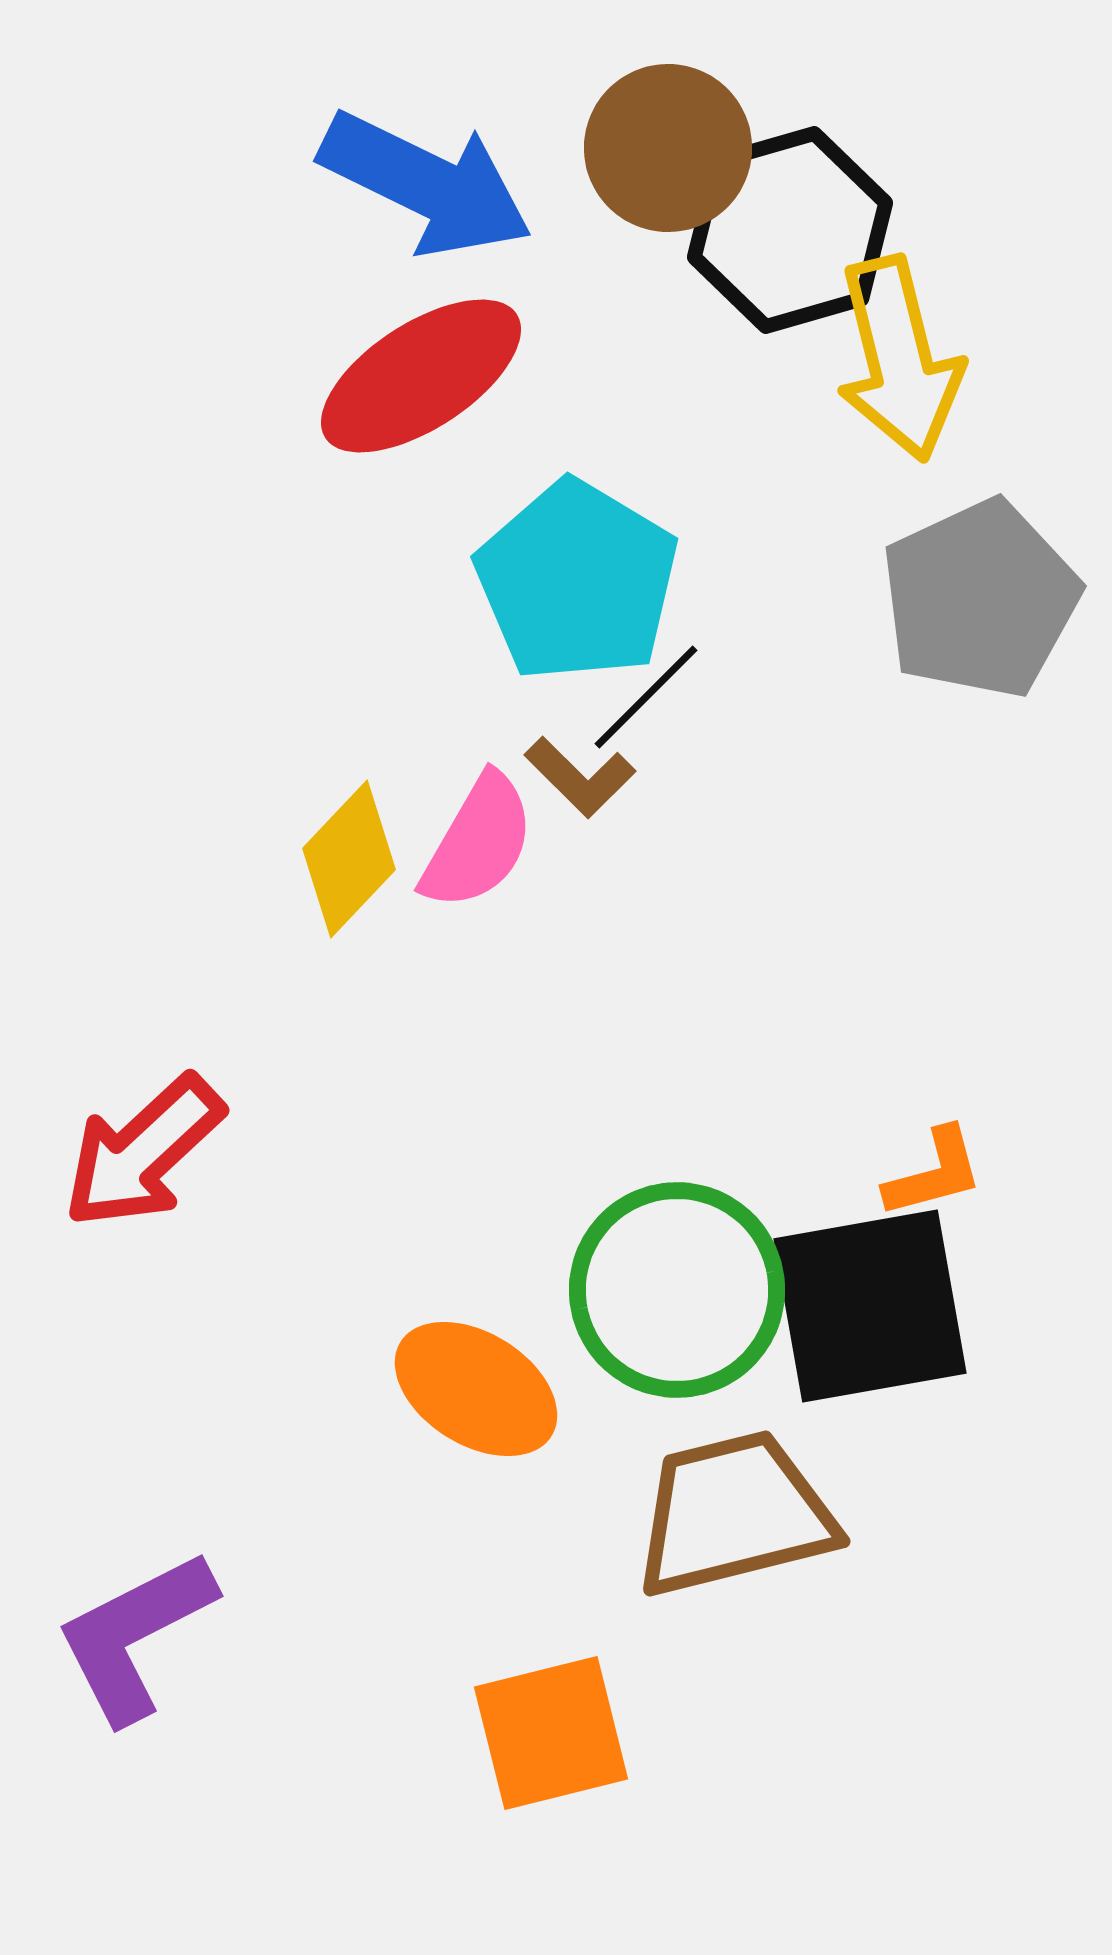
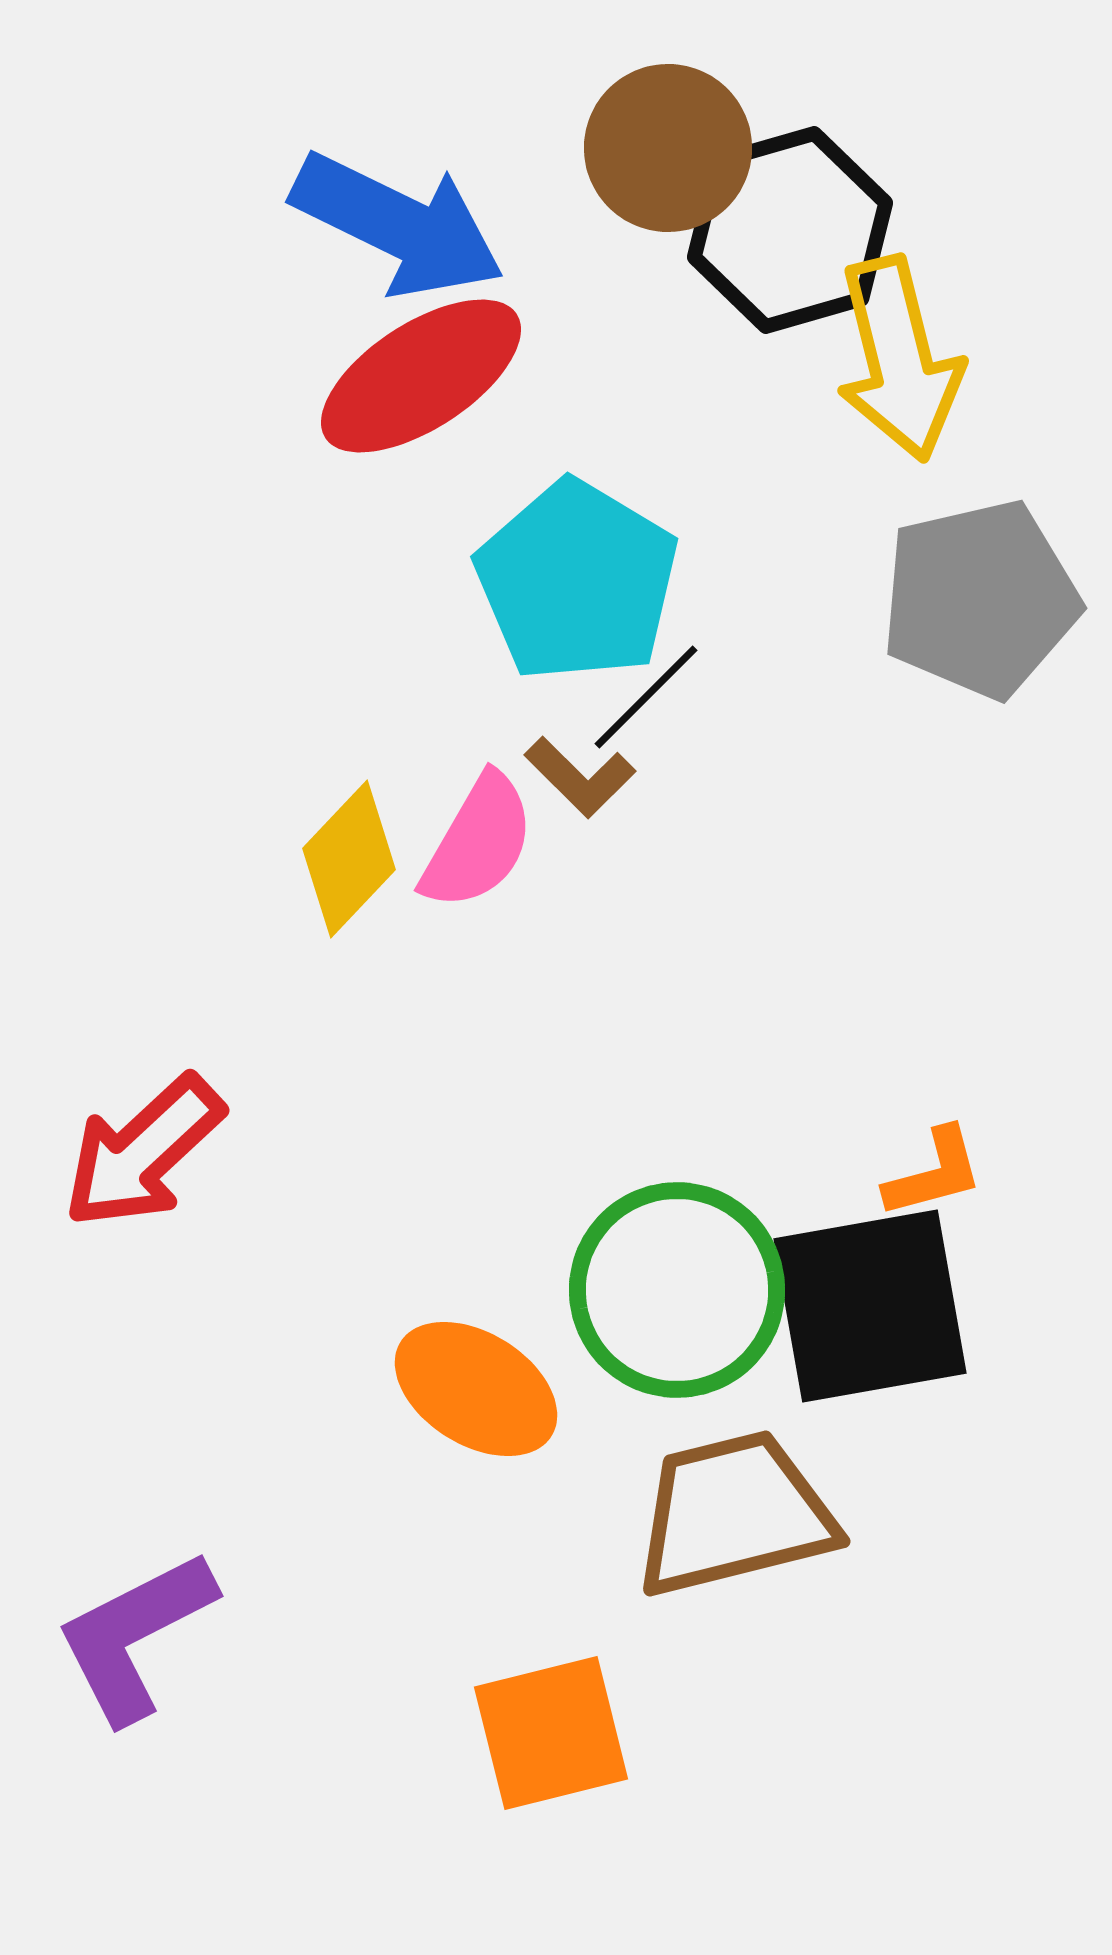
blue arrow: moved 28 px left, 41 px down
gray pentagon: rotated 12 degrees clockwise
